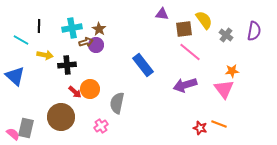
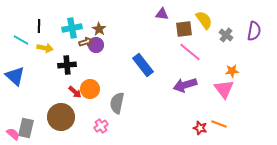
yellow arrow: moved 7 px up
